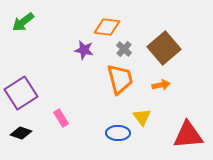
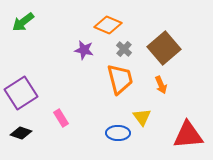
orange diamond: moved 1 px right, 2 px up; rotated 16 degrees clockwise
orange arrow: rotated 78 degrees clockwise
